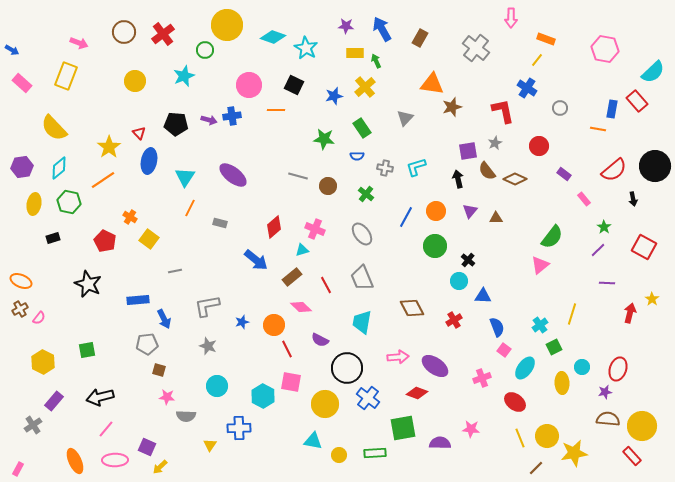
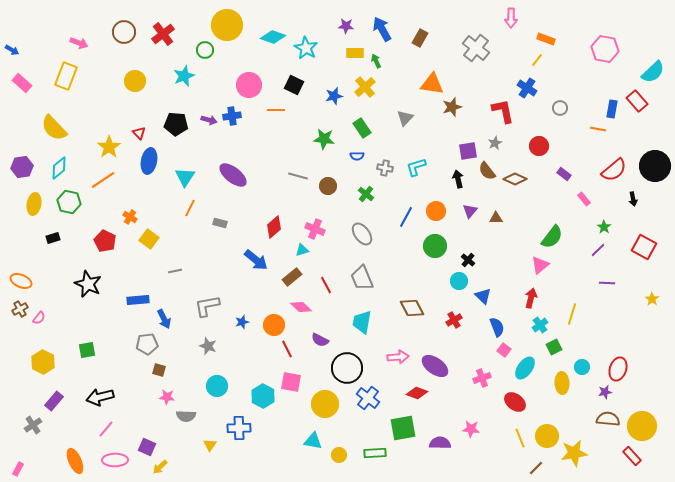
blue triangle at (483, 296): rotated 42 degrees clockwise
red arrow at (630, 313): moved 99 px left, 15 px up
